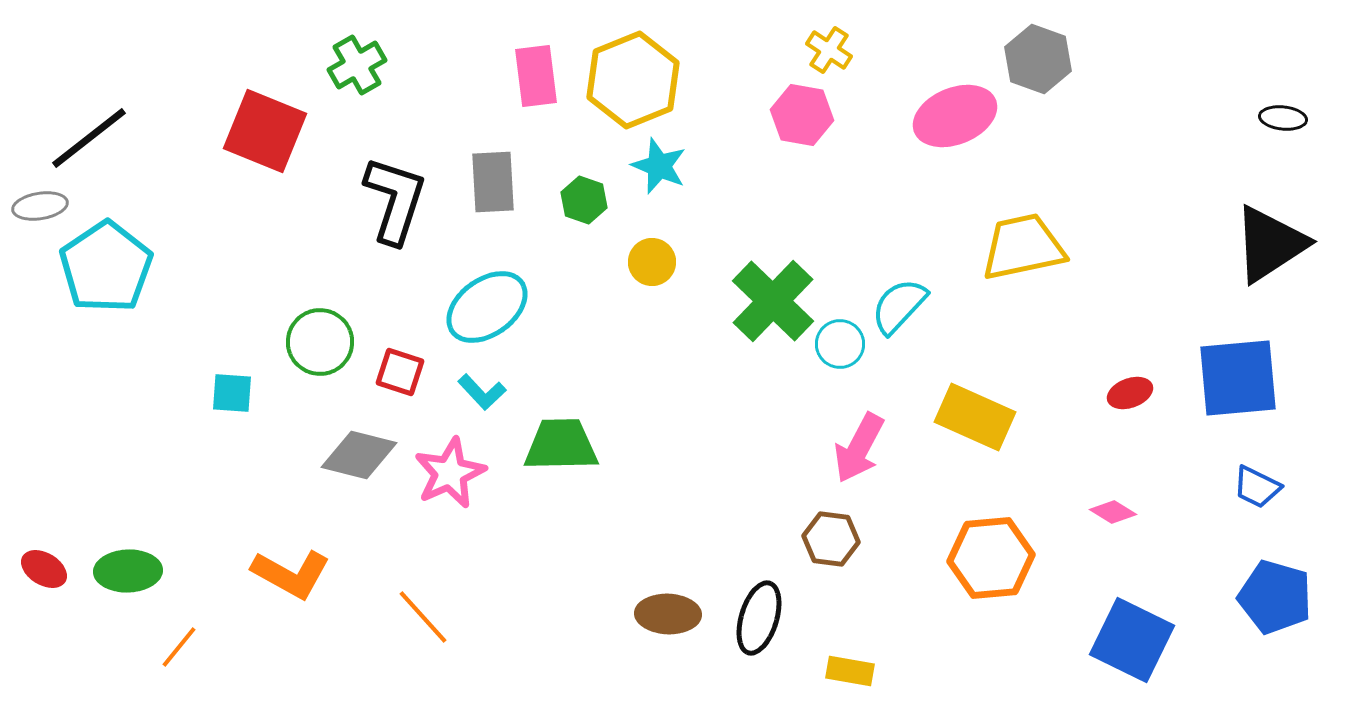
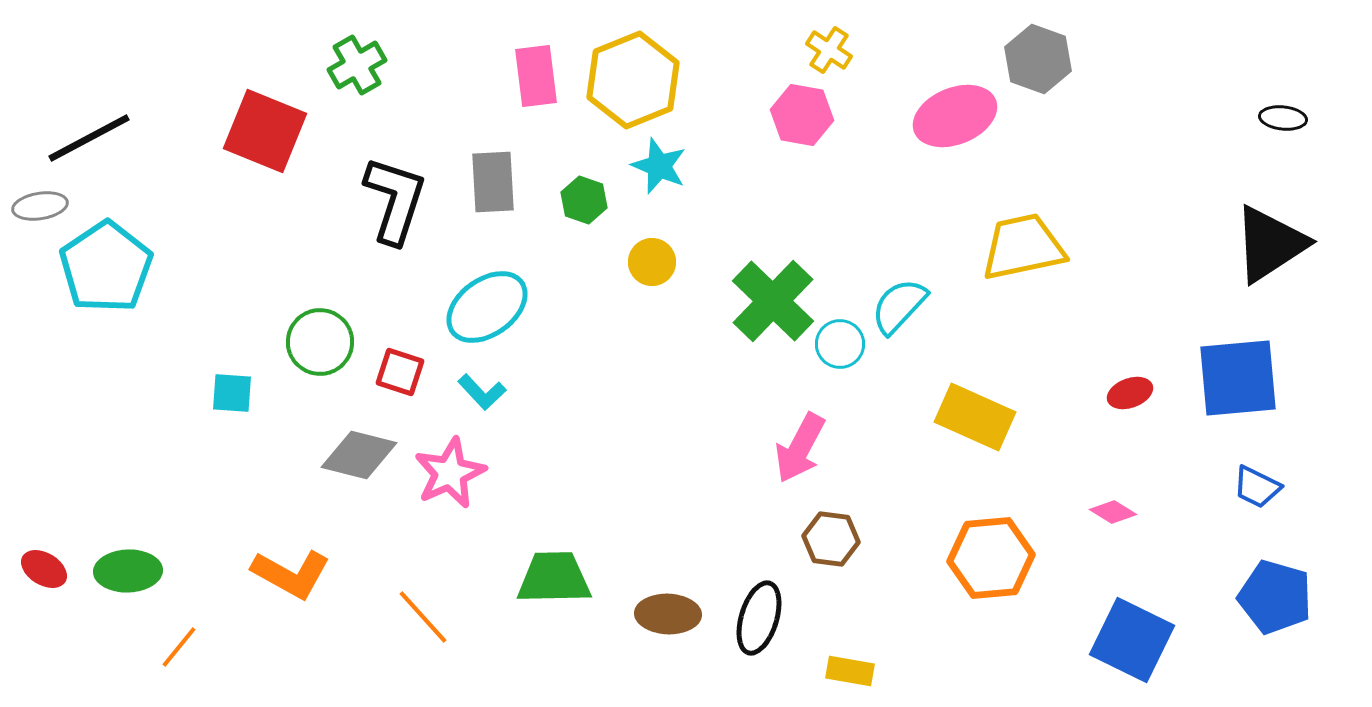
black line at (89, 138): rotated 10 degrees clockwise
green trapezoid at (561, 445): moved 7 px left, 133 px down
pink arrow at (859, 448): moved 59 px left
